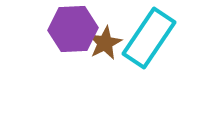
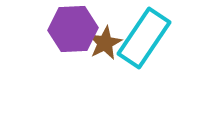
cyan rectangle: moved 5 px left
